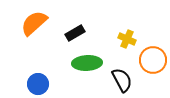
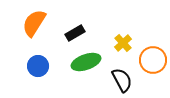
orange semicircle: rotated 16 degrees counterclockwise
yellow cross: moved 4 px left, 4 px down; rotated 24 degrees clockwise
green ellipse: moved 1 px left, 1 px up; rotated 16 degrees counterclockwise
blue circle: moved 18 px up
